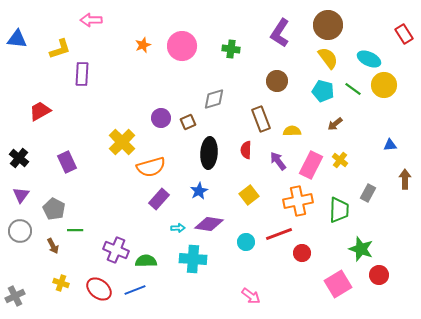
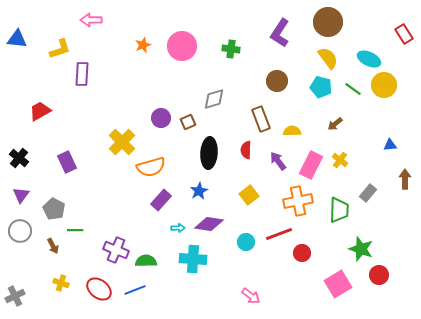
brown circle at (328, 25): moved 3 px up
cyan pentagon at (323, 91): moved 2 px left, 4 px up
gray rectangle at (368, 193): rotated 12 degrees clockwise
purple rectangle at (159, 199): moved 2 px right, 1 px down
